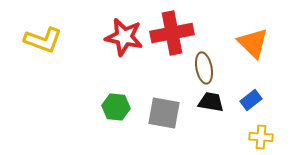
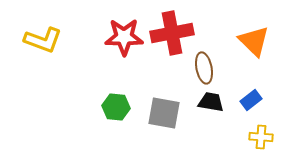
red star: rotated 12 degrees counterclockwise
orange triangle: moved 1 px right, 2 px up
